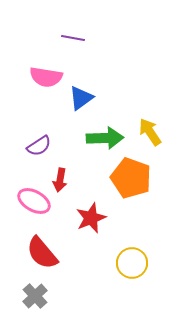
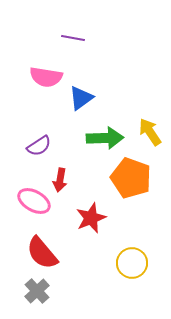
gray cross: moved 2 px right, 5 px up
